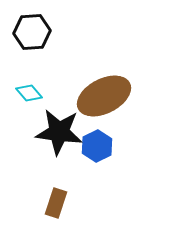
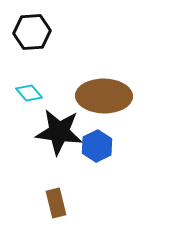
brown ellipse: rotated 28 degrees clockwise
brown rectangle: rotated 32 degrees counterclockwise
